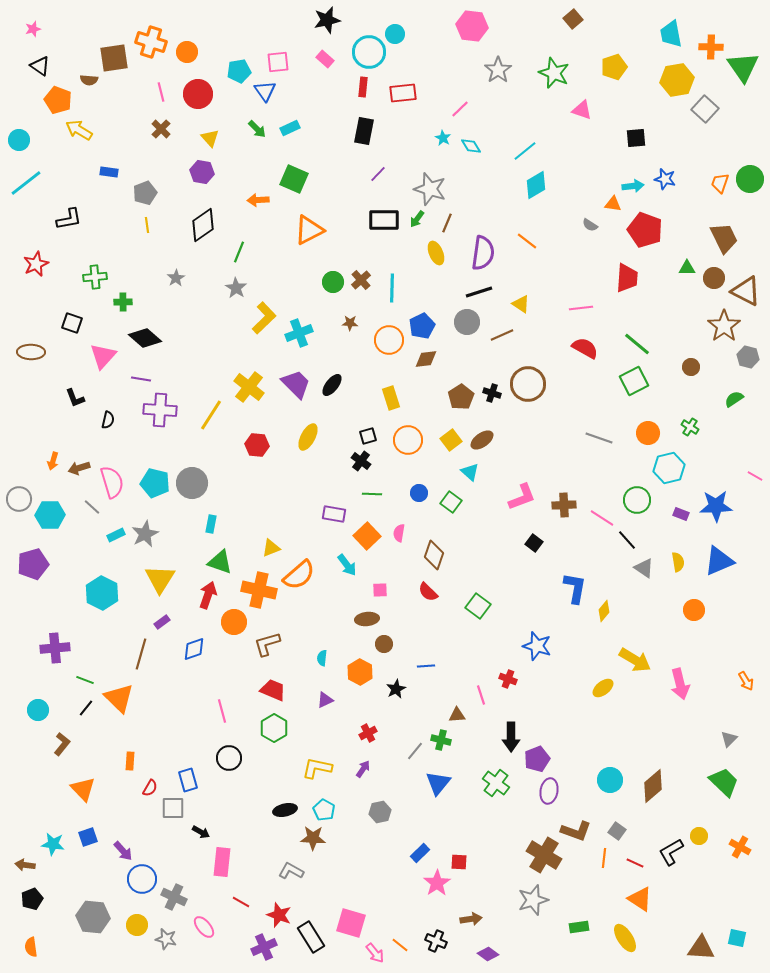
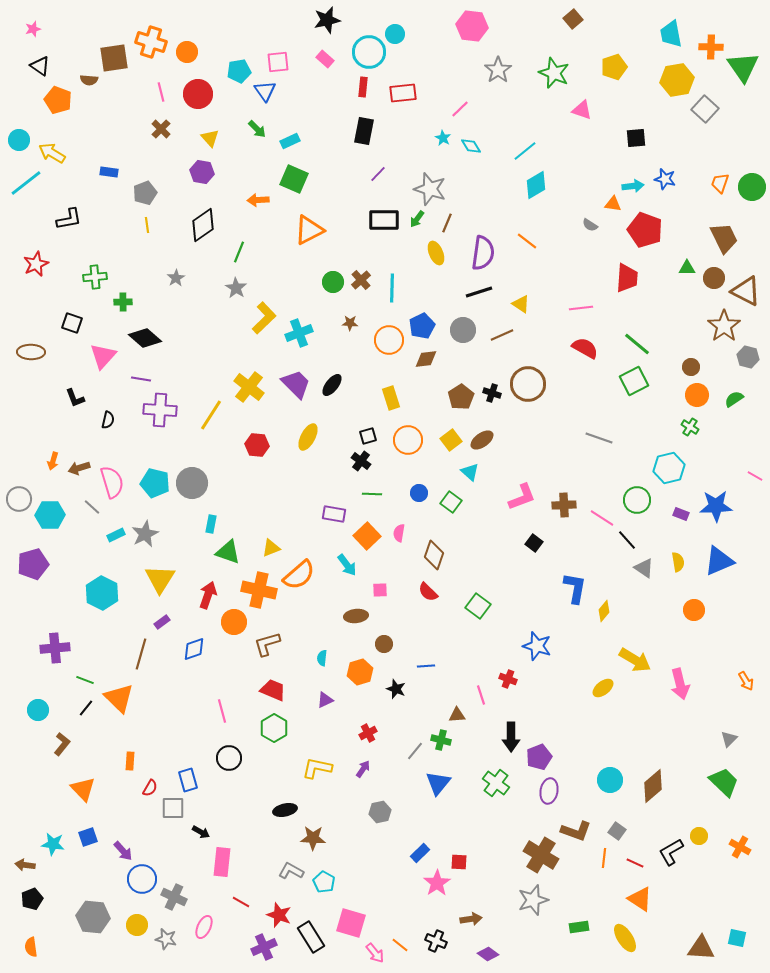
cyan rectangle at (290, 128): moved 13 px down
yellow arrow at (79, 130): moved 27 px left, 23 px down
green circle at (750, 179): moved 2 px right, 8 px down
gray circle at (467, 322): moved 4 px left, 8 px down
orange circle at (648, 433): moved 49 px right, 38 px up
green triangle at (220, 562): moved 8 px right, 10 px up
brown ellipse at (367, 619): moved 11 px left, 3 px up
orange hexagon at (360, 672): rotated 15 degrees clockwise
black star at (396, 689): rotated 24 degrees counterclockwise
purple pentagon at (537, 759): moved 2 px right, 2 px up
cyan pentagon at (324, 810): moved 72 px down
brown cross at (544, 855): moved 3 px left
pink ellipse at (204, 927): rotated 65 degrees clockwise
